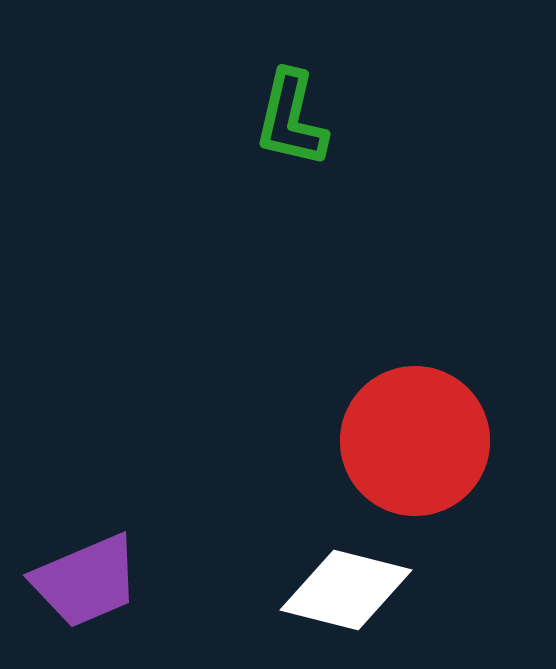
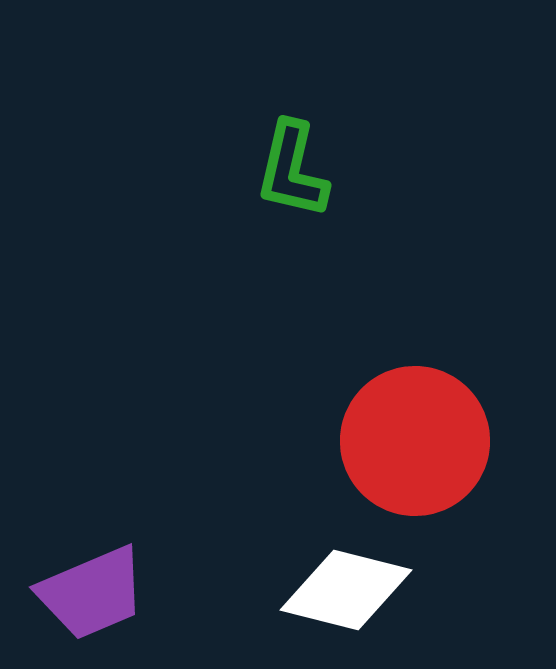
green L-shape: moved 1 px right, 51 px down
purple trapezoid: moved 6 px right, 12 px down
